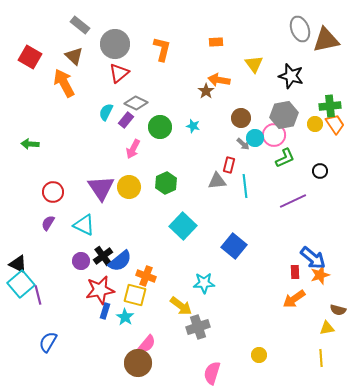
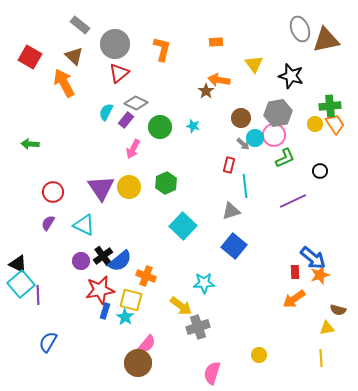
gray hexagon at (284, 115): moved 6 px left, 2 px up
gray triangle at (217, 181): moved 14 px right, 30 px down; rotated 12 degrees counterclockwise
purple line at (38, 295): rotated 12 degrees clockwise
yellow square at (135, 295): moved 4 px left, 5 px down
